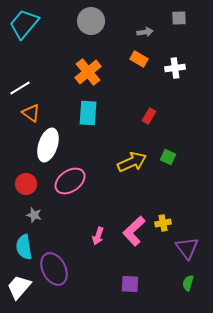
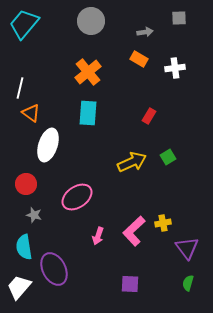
white line: rotated 45 degrees counterclockwise
green square: rotated 35 degrees clockwise
pink ellipse: moved 7 px right, 16 px down
